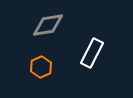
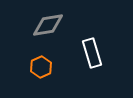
white rectangle: rotated 44 degrees counterclockwise
